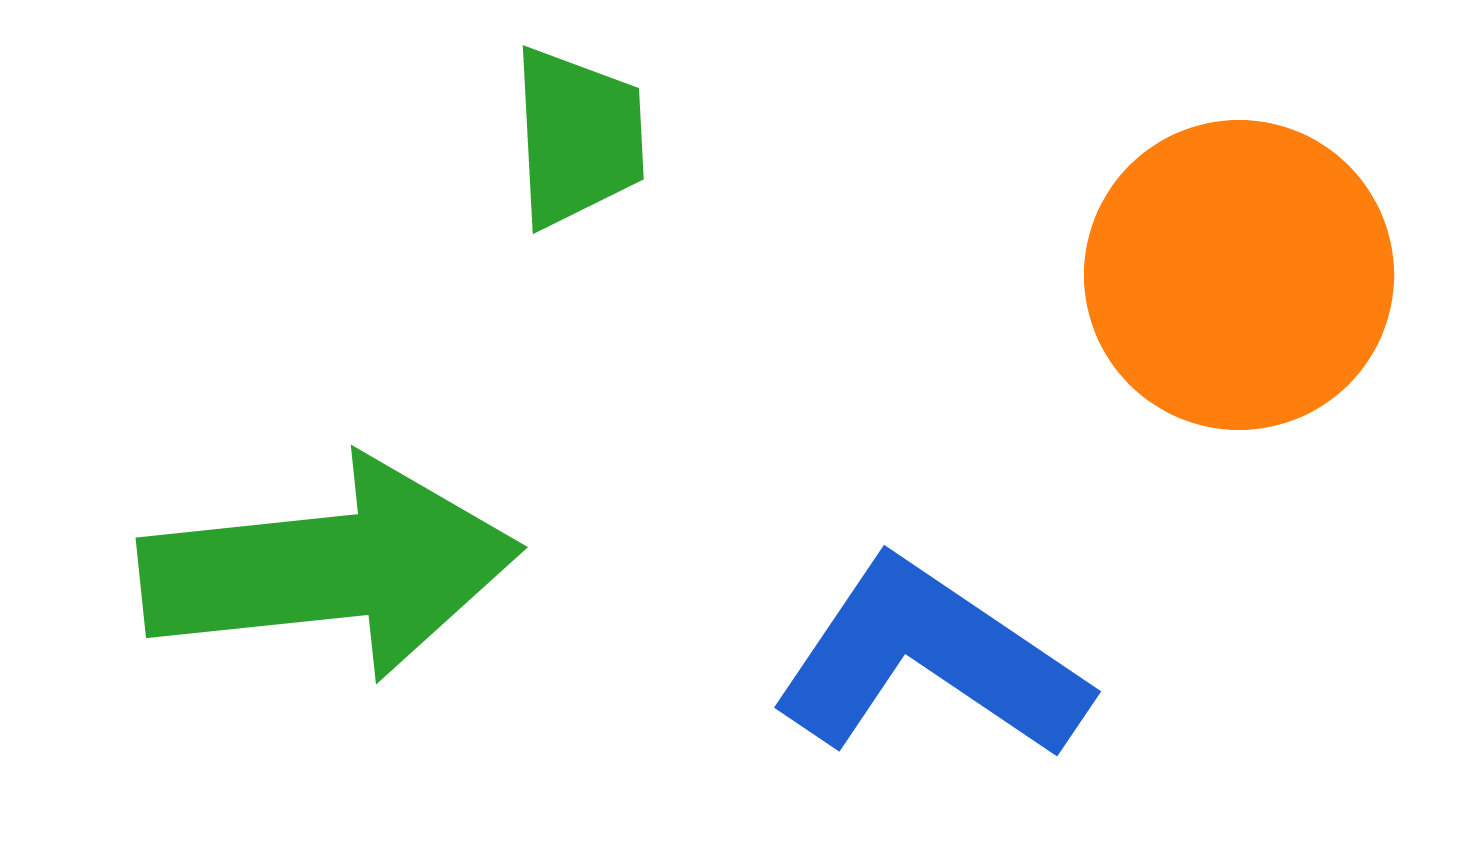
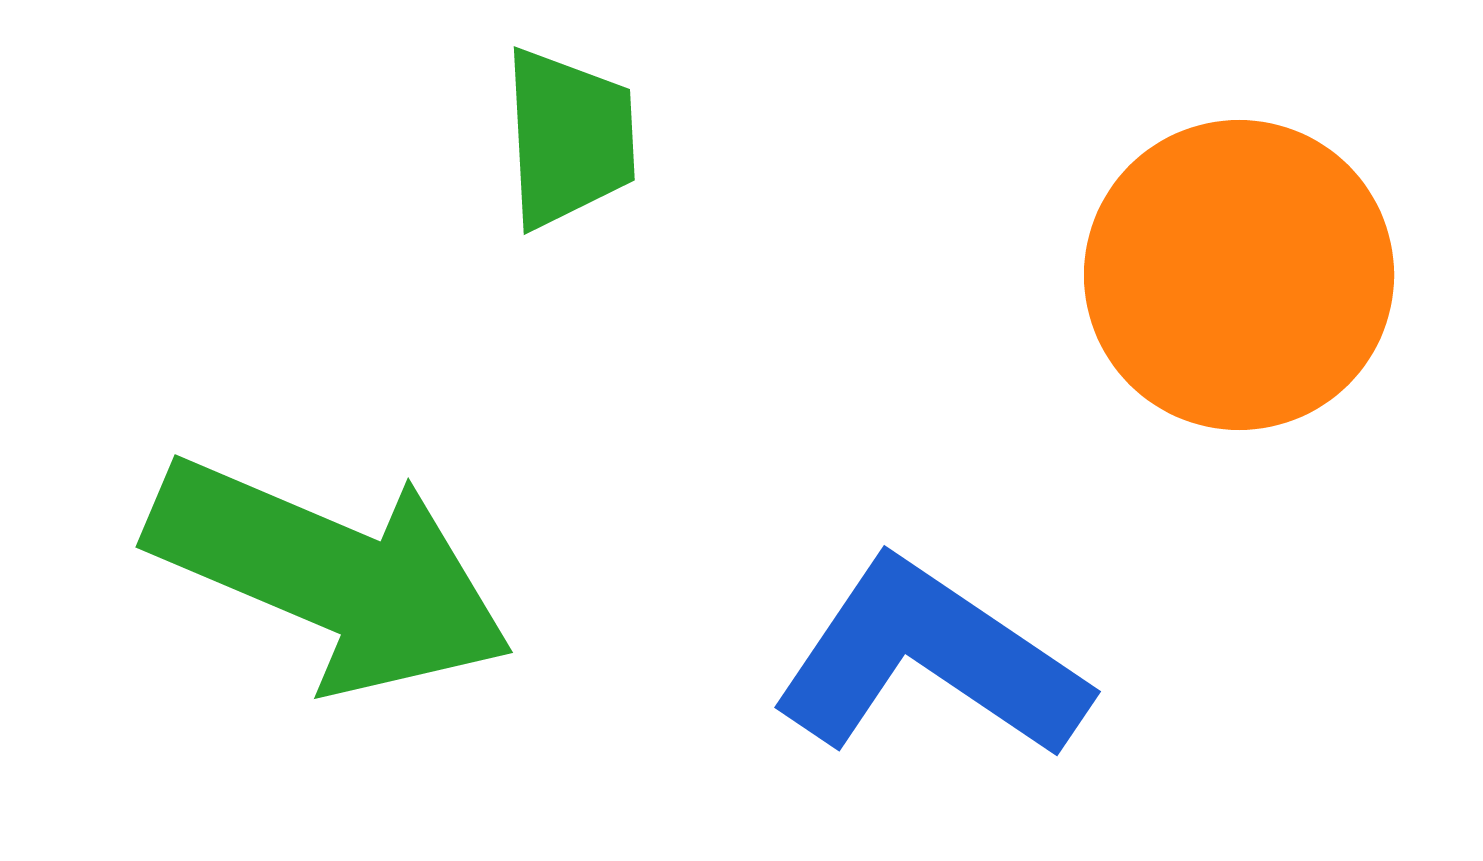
green trapezoid: moved 9 px left, 1 px down
green arrow: moved 7 px down; rotated 29 degrees clockwise
